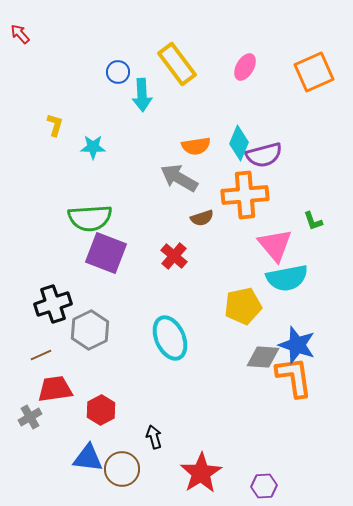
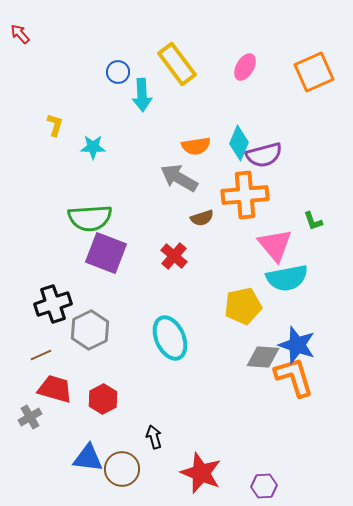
orange L-shape: rotated 9 degrees counterclockwise
red trapezoid: rotated 24 degrees clockwise
red hexagon: moved 2 px right, 11 px up
red star: rotated 18 degrees counterclockwise
